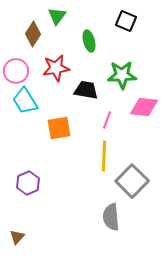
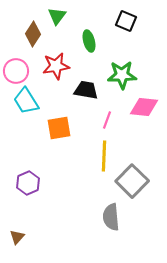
red star: moved 2 px up
cyan trapezoid: moved 1 px right
